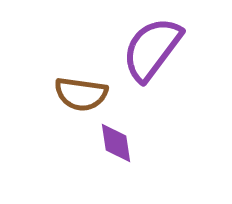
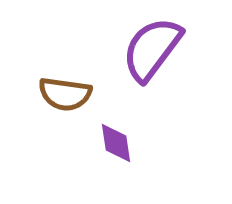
brown semicircle: moved 16 px left
